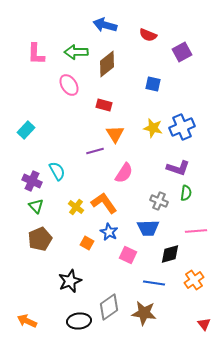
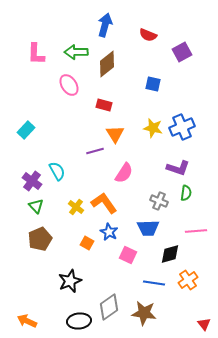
blue arrow: rotated 90 degrees clockwise
purple cross: rotated 12 degrees clockwise
orange cross: moved 6 px left
